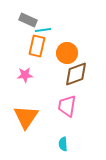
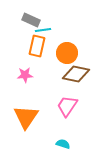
gray rectangle: moved 3 px right
brown diamond: rotated 32 degrees clockwise
pink trapezoid: rotated 25 degrees clockwise
cyan semicircle: rotated 112 degrees clockwise
